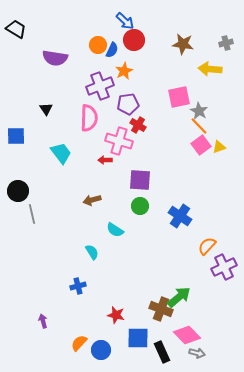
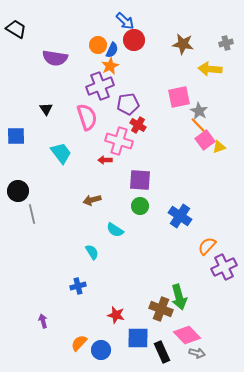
orange star at (124, 71): moved 14 px left, 5 px up
pink semicircle at (89, 118): moved 2 px left, 1 px up; rotated 20 degrees counterclockwise
pink square at (201, 145): moved 4 px right, 5 px up
green arrow at (179, 297): rotated 115 degrees clockwise
